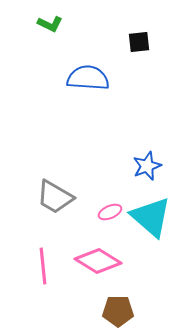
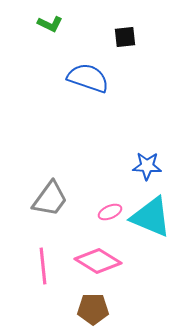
black square: moved 14 px left, 5 px up
blue semicircle: rotated 15 degrees clockwise
blue star: rotated 24 degrees clockwise
gray trapezoid: moved 5 px left, 2 px down; rotated 84 degrees counterclockwise
cyan triangle: rotated 18 degrees counterclockwise
brown pentagon: moved 25 px left, 2 px up
